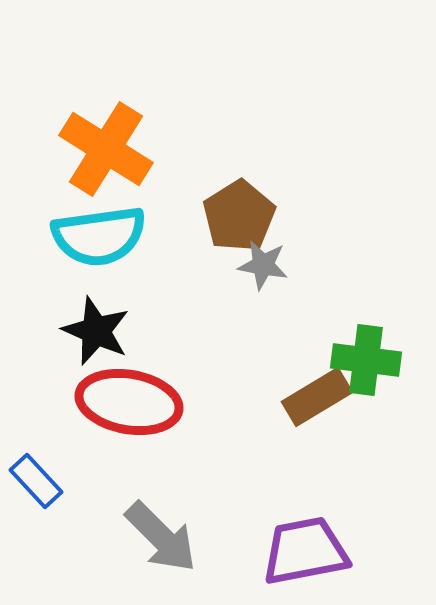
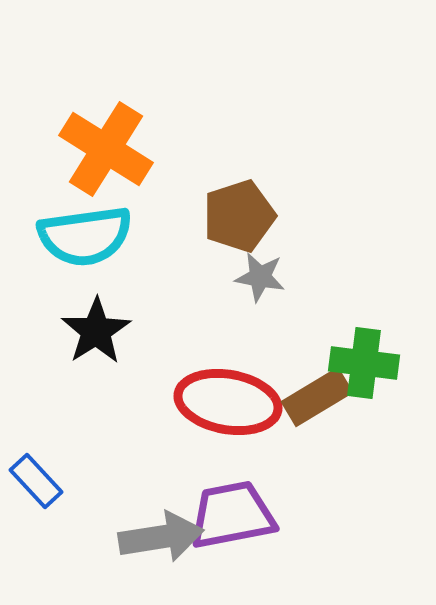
brown pentagon: rotated 14 degrees clockwise
cyan semicircle: moved 14 px left
gray star: moved 3 px left, 12 px down
black star: rotated 16 degrees clockwise
green cross: moved 2 px left, 3 px down
red ellipse: moved 99 px right
gray arrow: rotated 54 degrees counterclockwise
purple trapezoid: moved 73 px left, 36 px up
